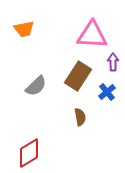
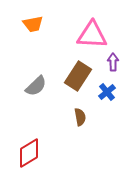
orange trapezoid: moved 9 px right, 5 px up
